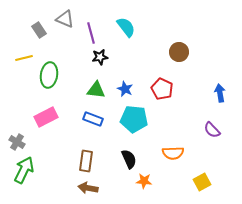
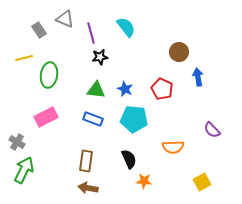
blue arrow: moved 22 px left, 16 px up
orange semicircle: moved 6 px up
